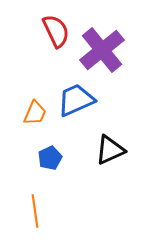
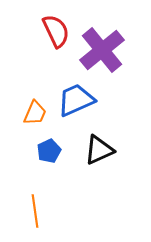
black triangle: moved 11 px left
blue pentagon: moved 1 px left, 7 px up
